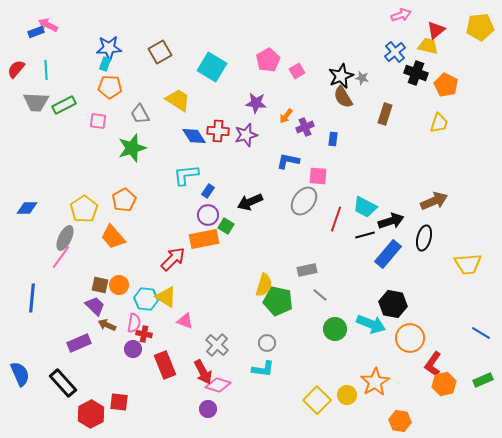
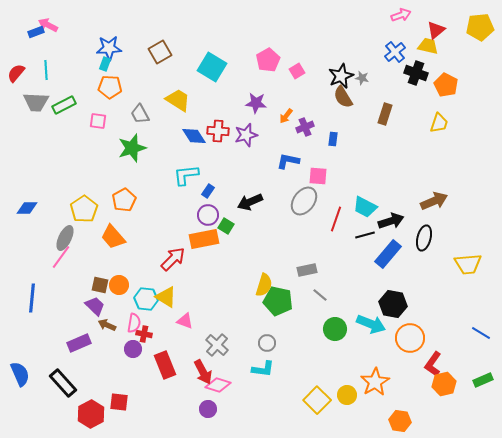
red semicircle at (16, 69): moved 4 px down
